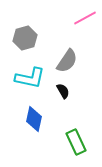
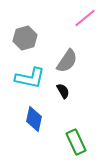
pink line: rotated 10 degrees counterclockwise
